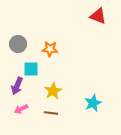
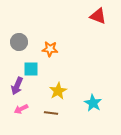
gray circle: moved 1 px right, 2 px up
yellow star: moved 5 px right
cyan star: rotated 18 degrees counterclockwise
